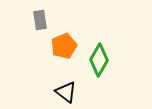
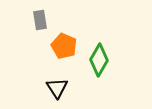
orange pentagon: rotated 25 degrees counterclockwise
black triangle: moved 9 px left, 4 px up; rotated 20 degrees clockwise
